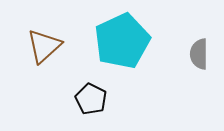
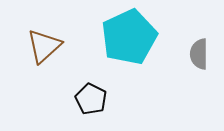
cyan pentagon: moved 7 px right, 4 px up
